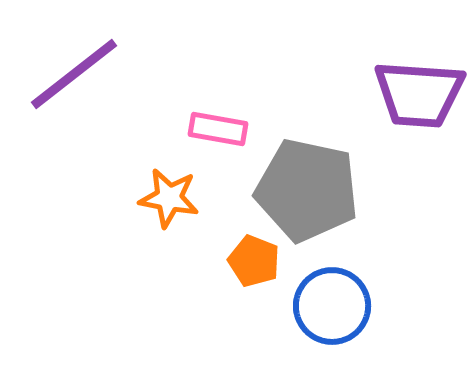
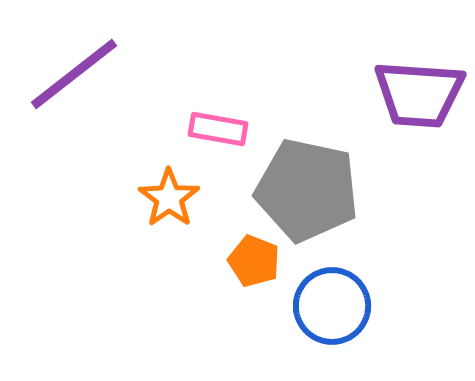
orange star: rotated 26 degrees clockwise
